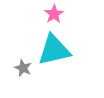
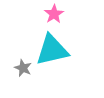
cyan triangle: moved 2 px left
